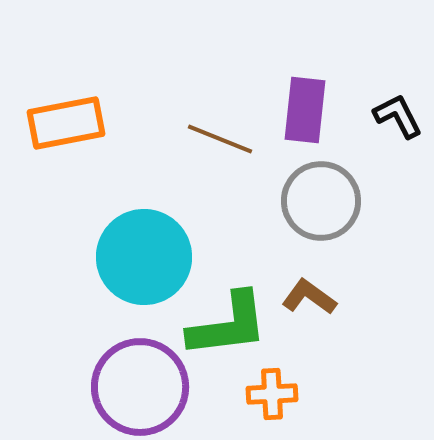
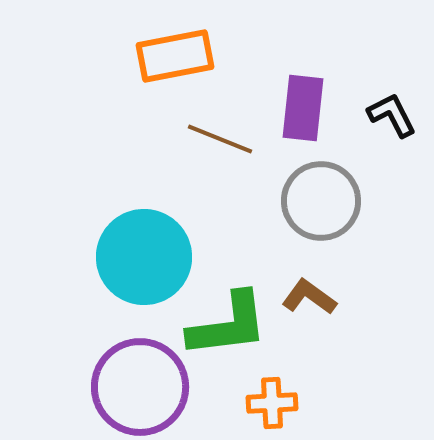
purple rectangle: moved 2 px left, 2 px up
black L-shape: moved 6 px left, 1 px up
orange rectangle: moved 109 px right, 67 px up
orange cross: moved 9 px down
